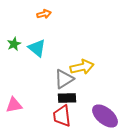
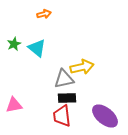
gray triangle: rotated 20 degrees clockwise
